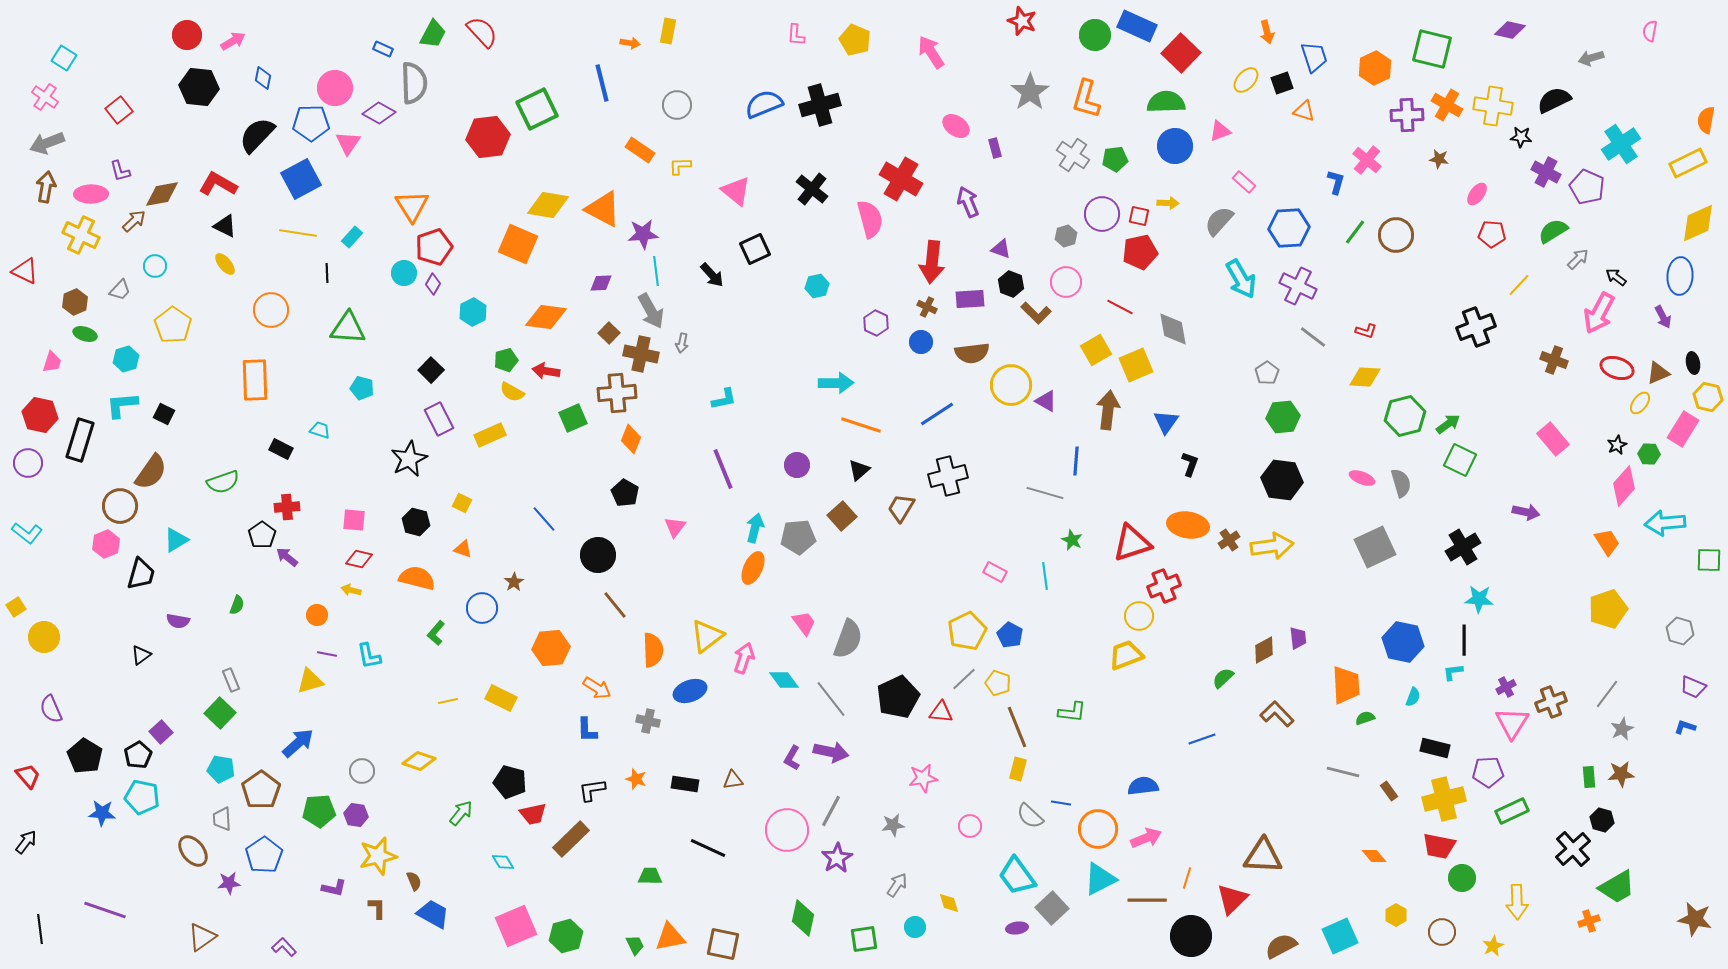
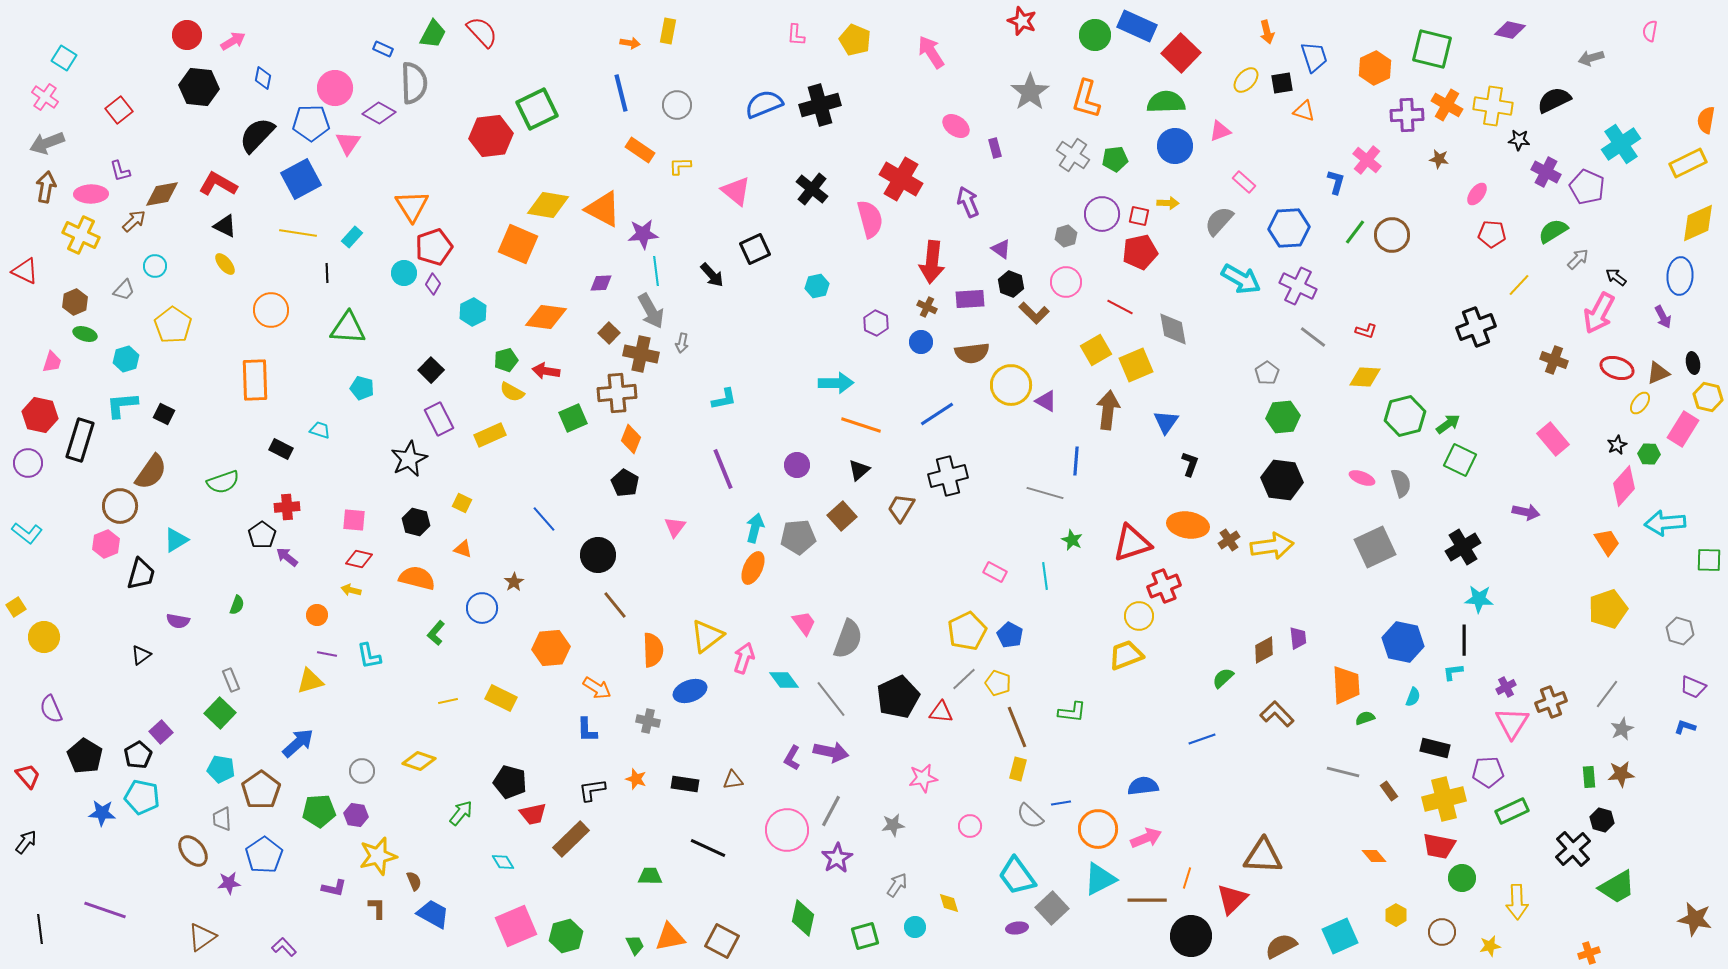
blue line at (602, 83): moved 19 px right, 10 px down
black square at (1282, 83): rotated 10 degrees clockwise
red hexagon at (488, 137): moved 3 px right, 1 px up
black star at (1521, 137): moved 2 px left, 3 px down
brown circle at (1396, 235): moved 4 px left
purple triangle at (1001, 249): rotated 15 degrees clockwise
cyan arrow at (1241, 279): rotated 30 degrees counterclockwise
gray trapezoid at (120, 290): moved 4 px right
brown L-shape at (1036, 313): moved 2 px left
black pentagon at (625, 493): moved 10 px up
blue line at (1061, 803): rotated 18 degrees counterclockwise
orange cross at (1589, 921): moved 32 px down
green square at (864, 939): moved 1 px right, 3 px up; rotated 8 degrees counterclockwise
brown square at (723, 944): moved 1 px left, 3 px up; rotated 16 degrees clockwise
yellow star at (1493, 946): moved 3 px left; rotated 15 degrees clockwise
